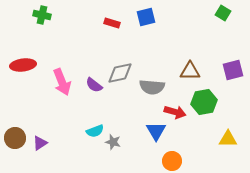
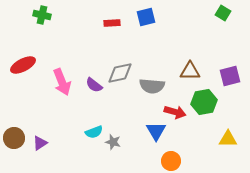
red rectangle: rotated 21 degrees counterclockwise
red ellipse: rotated 20 degrees counterclockwise
purple square: moved 3 px left, 6 px down
gray semicircle: moved 1 px up
cyan semicircle: moved 1 px left, 1 px down
brown circle: moved 1 px left
orange circle: moved 1 px left
